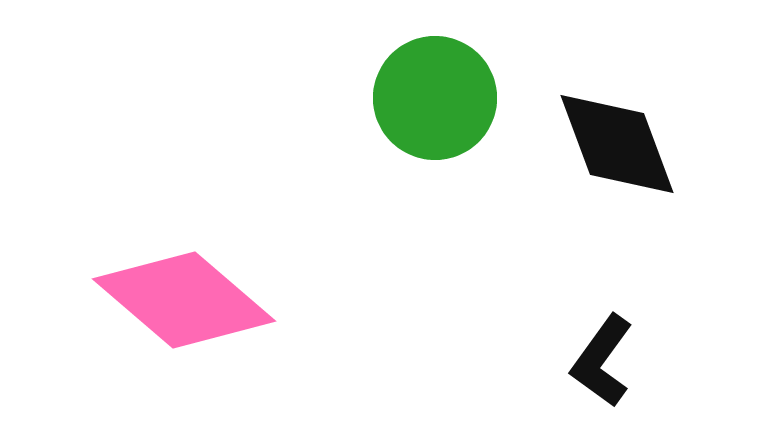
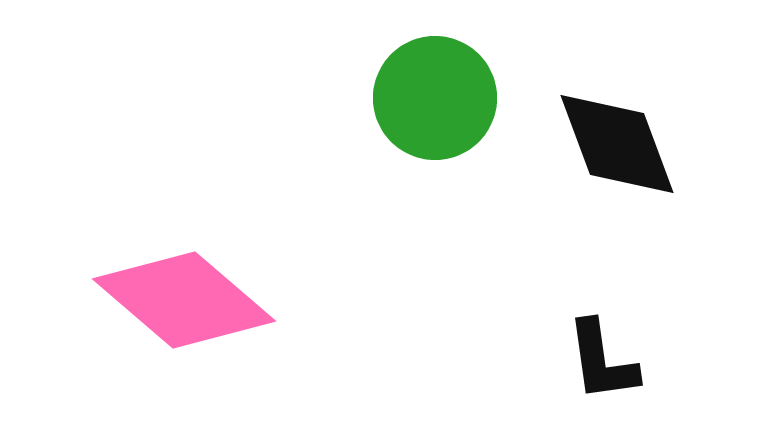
black L-shape: rotated 44 degrees counterclockwise
